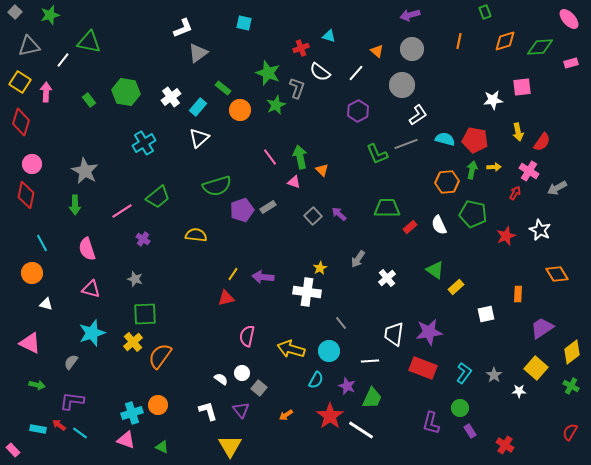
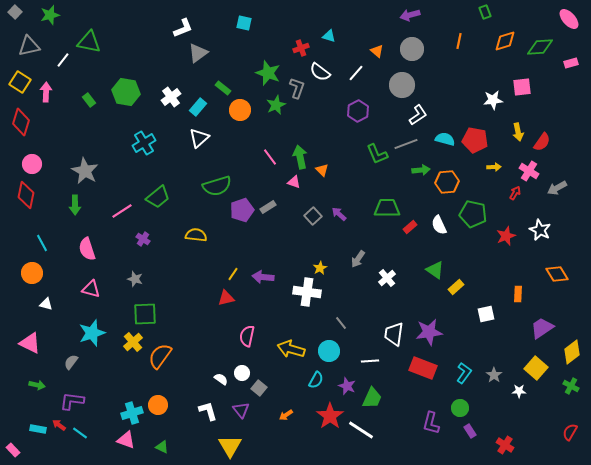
green arrow at (472, 170): moved 51 px left; rotated 72 degrees clockwise
